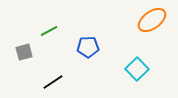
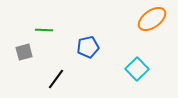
orange ellipse: moved 1 px up
green line: moved 5 px left, 1 px up; rotated 30 degrees clockwise
blue pentagon: rotated 10 degrees counterclockwise
black line: moved 3 px right, 3 px up; rotated 20 degrees counterclockwise
